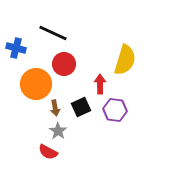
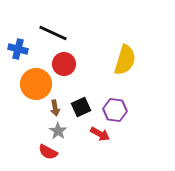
blue cross: moved 2 px right, 1 px down
red arrow: moved 50 px down; rotated 120 degrees clockwise
